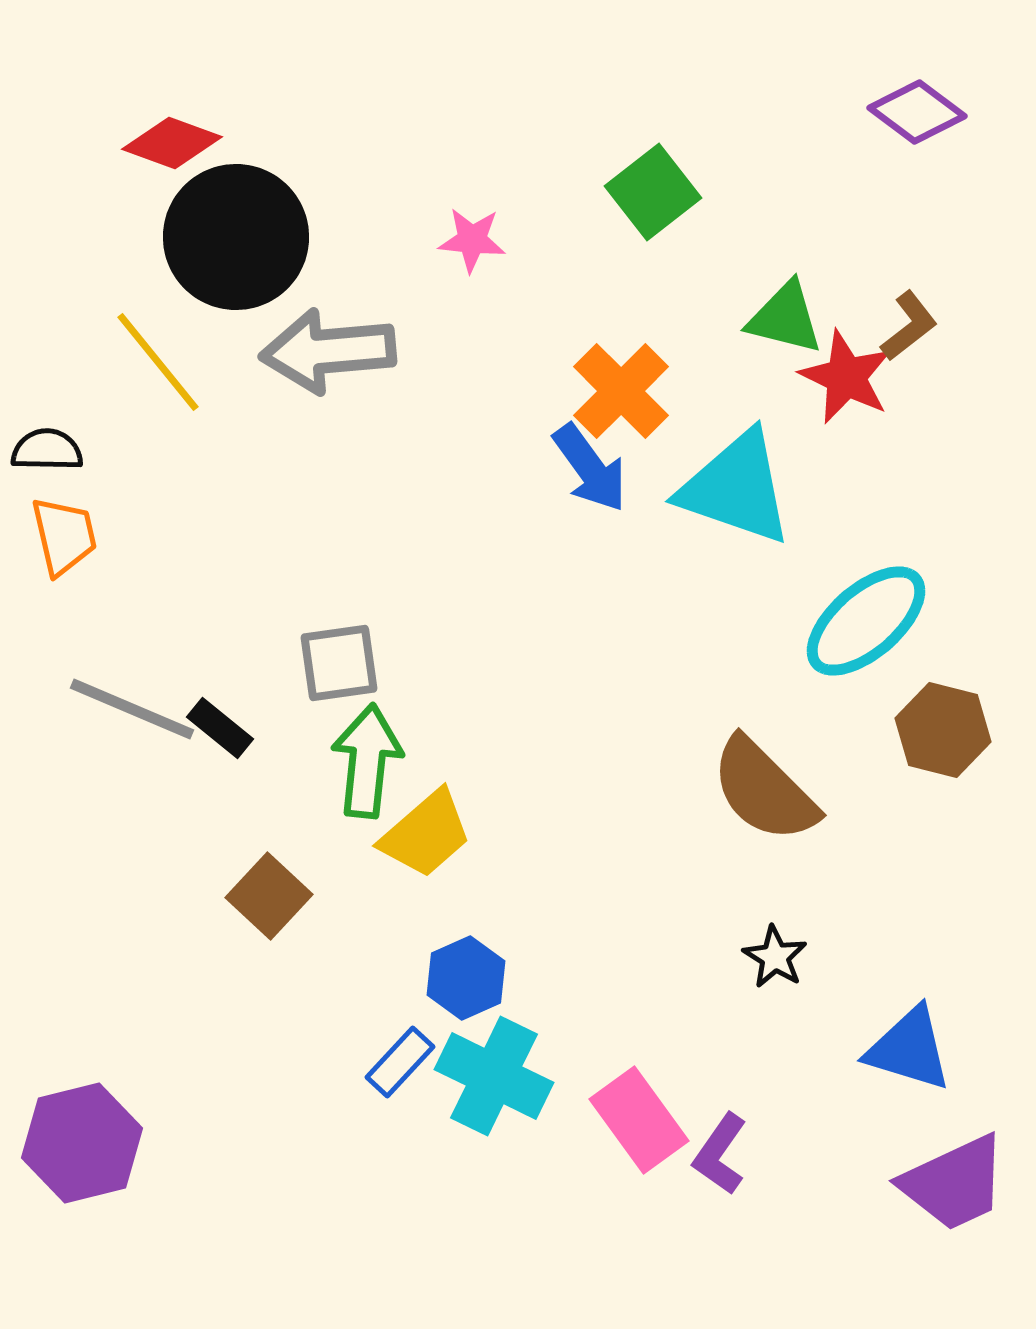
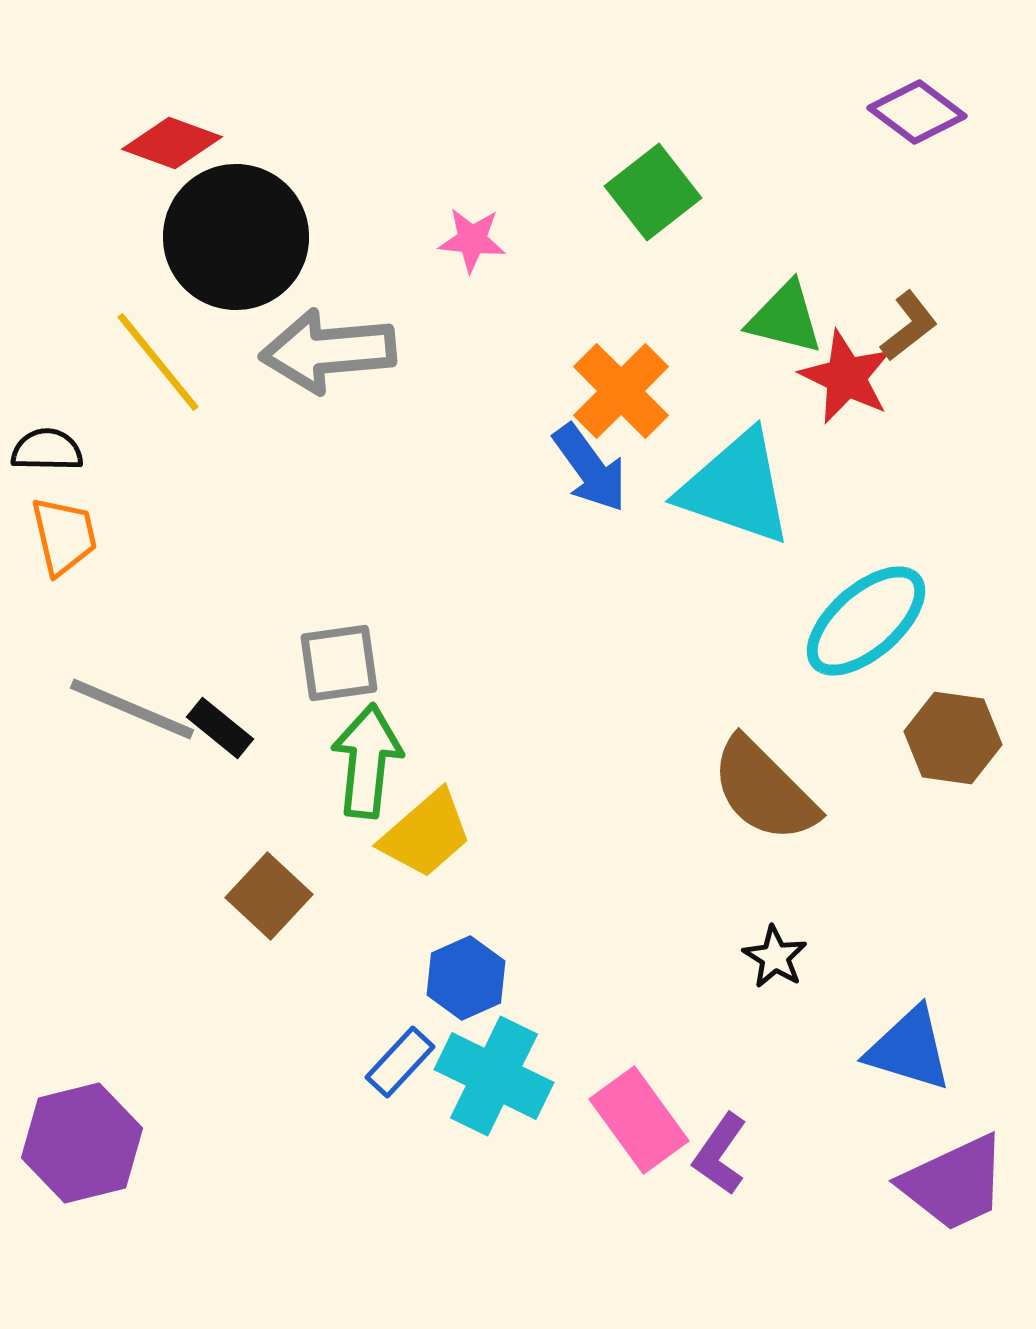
brown hexagon: moved 10 px right, 8 px down; rotated 6 degrees counterclockwise
